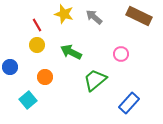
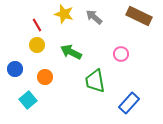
blue circle: moved 5 px right, 2 px down
green trapezoid: moved 1 px down; rotated 60 degrees counterclockwise
